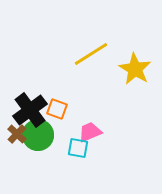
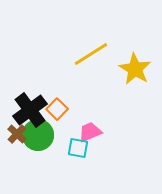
orange square: rotated 25 degrees clockwise
